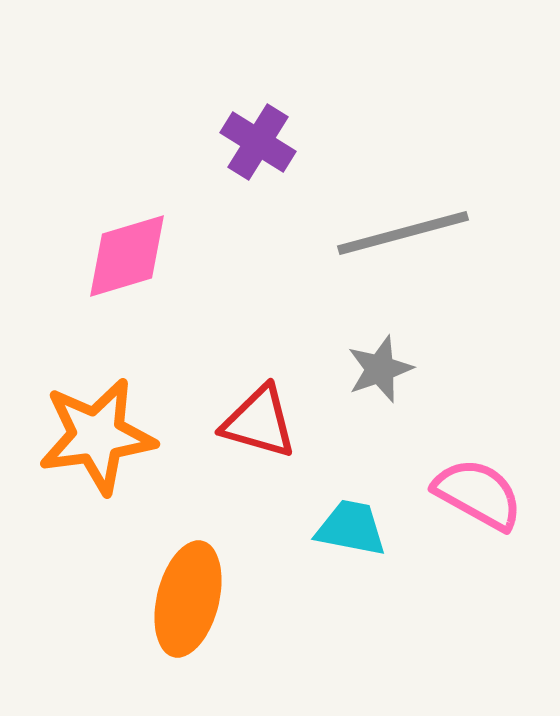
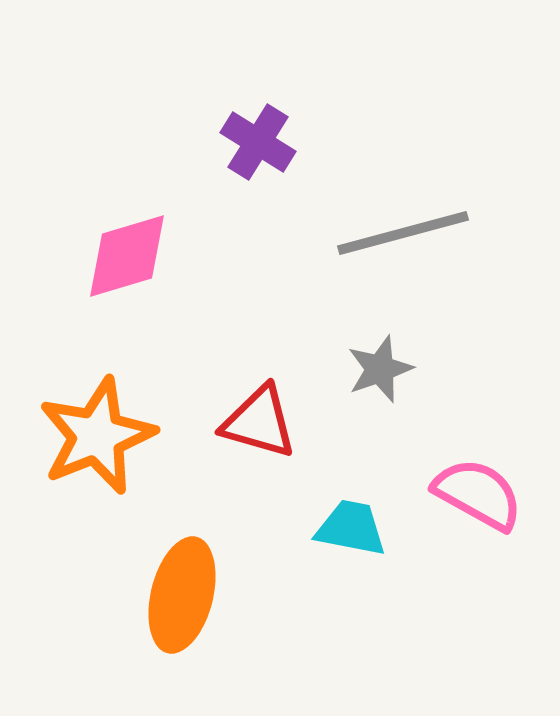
orange star: rotated 14 degrees counterclockwise
orange ellipse: moved 6 px left, 4 px up
